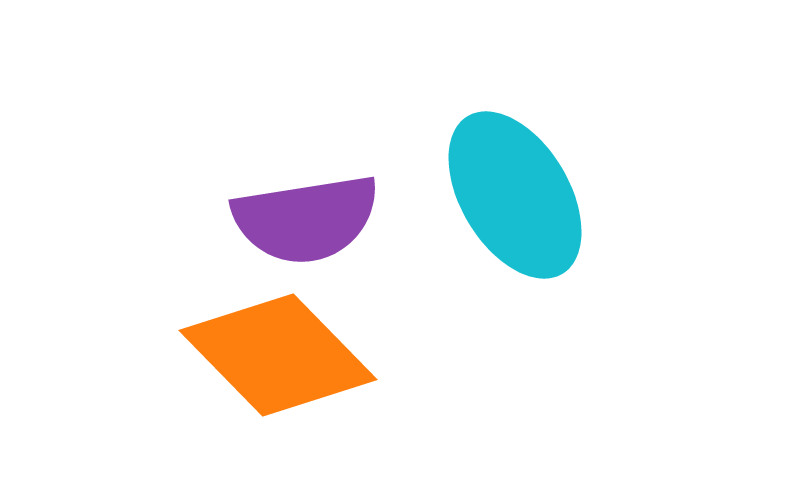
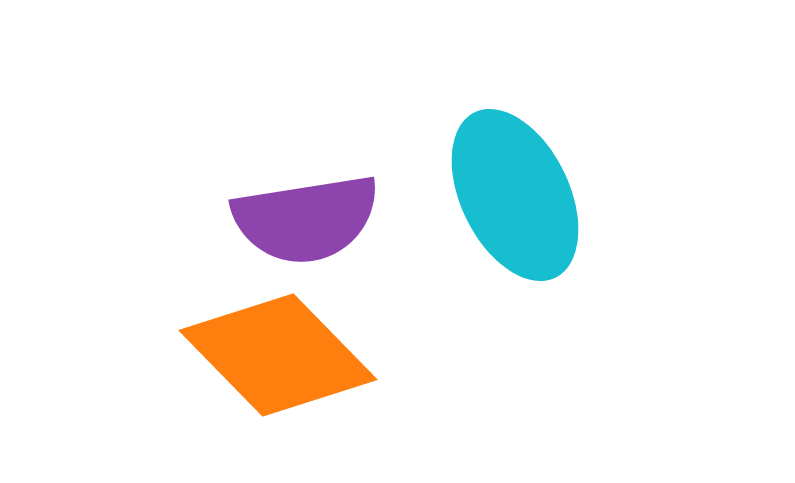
cyan ellipse: rotated 5 degrees clockwise
